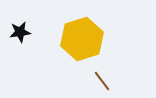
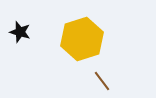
black star: rotated 25 degrees clockwise
